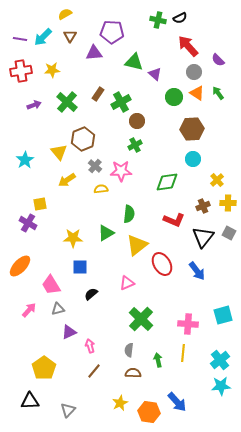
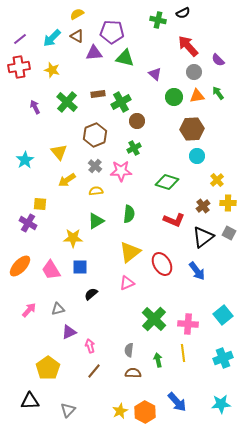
yellow semicircle at (65, 14): moved 12 px right
black semicircle at (180, 18): moved 3 px right, 5 px up
brown triangle at (70, 36): moved 7 px right; rotated 32 degrees counterclockwise
cyan arrow at (43, 37): moved 9 px right, 1 px down
purple line at (20, 39): rotated 48 degrees counterclockwise
green triangle at (134, 62): moved 9 px left, 4 px up
yellow star at (52, 70): rotated 21 degrees clockwise
red cross at (21, 71): moved 2 px left, 4 px up
orange triangle at (197, 93): moved 3 px down; rotated 42 degrees counterclockwise
brown rectangle at (98, 94): rotated 48 degrees clockwise
purple arrow at (34, 105): moved 1 px right, 2 px down; rotated 96 degrees counterclockwise
brown hexagon at (83, 139): moved 12 px right, 4 px up
green cross at (135, 145): moved 1 px left, 3 px down
cyan circle at (193, 159): moved 4 px right, 3 px up
green diamond at (167, 182): rotated 25 degrees clockwise
yellow semicircle at (101, 189): moved 5 px left, 2 px down
yellow square at (40, 204): rotated 16 degrees clockwise
brown cross at (203, 206): rotated 16 degrees counterclockwise
green triangle at (106, 233): moved 10 px left, 12 px up
black triangle at (203, 237): rotated 15 degrees clockwise
yellow triangle at (137, 245): moved 7 px left, 7 px down
pink trapezoid at (51, 285): moved 15 px up
cyan square at (223, 315): rotated 24 degrees counterclockwise
green cross at (141, 319): moved 13 px right
yellow line at (183, 353): rotated 12 degrees counterclockwise
cyan cross at (220, 360): moved 3 px right, 2 px up; rotated 18 degrees clockwise
yellow pentagon at (44, 368): moved 4 px right
cyan star at (221, 386): moved 18 px down
yellow star at (120, 403): moved 8 px down
orange hexagon at (149, 412): moved 4 px left; rotated 20 degrees clockwise
